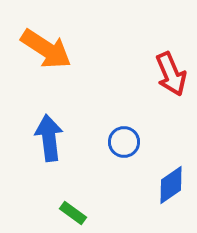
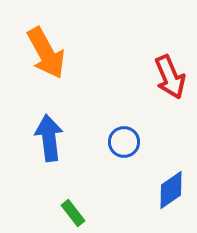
orange arrow: moved 4 px down; rotated 28 degrees clockwise
red arrow: moved 1 px left, 3 px down
blue diamond: moved 5 px down
green rectangle: rotated 16 degrees clockwise
